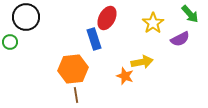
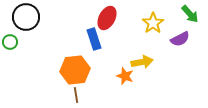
orange hexagon: moved 2 px right, 1 px down
